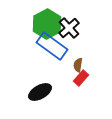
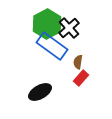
brown semicircle: moved 3 px up
